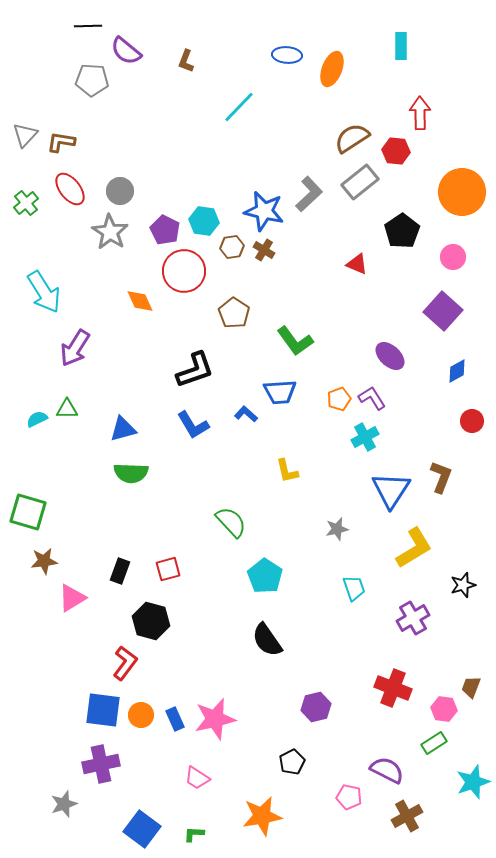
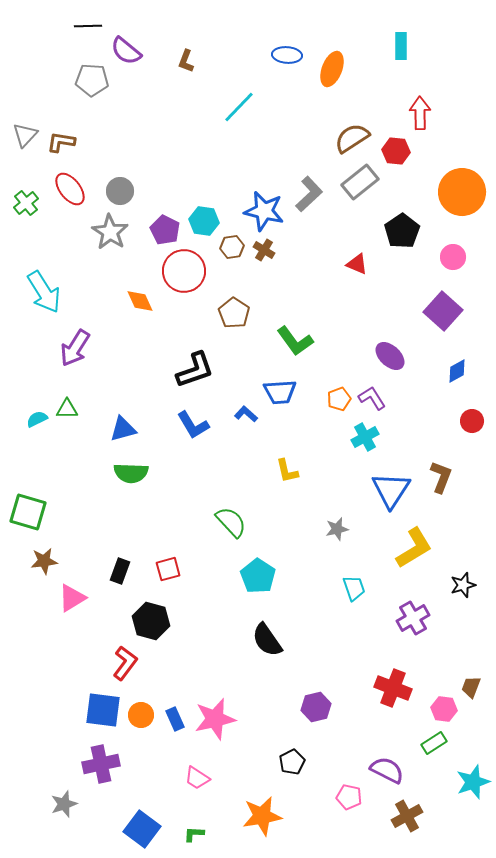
cyan pentagon at (265, 576): moved 7 px left
